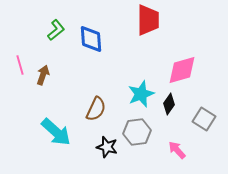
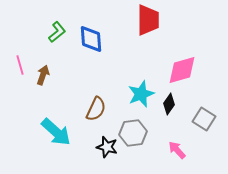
green L-shape: moved 1 px right, 2 px down
gray hexagon: moved 4 px left, 1 px down
